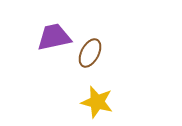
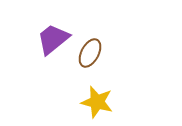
purple trapezoid: moved 1 px left, 2 px down; rotated 27 degrees counterclockwise
